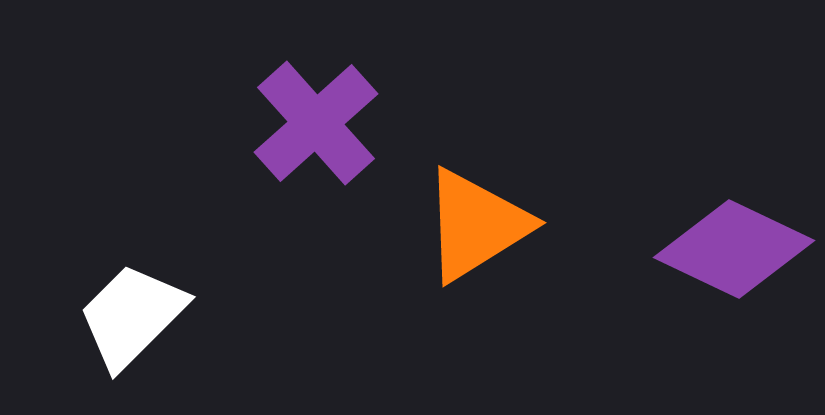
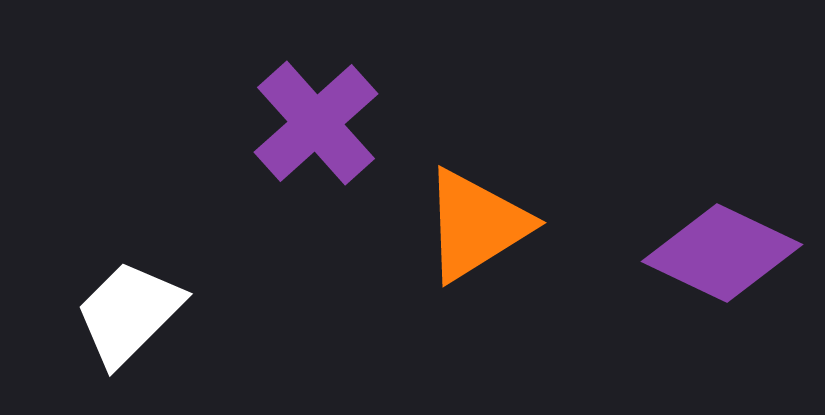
purple diamond: moved 12 px left, 4 px down
white trapezoid: moved 3 px left, 3 px up
